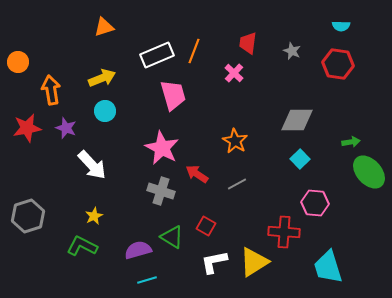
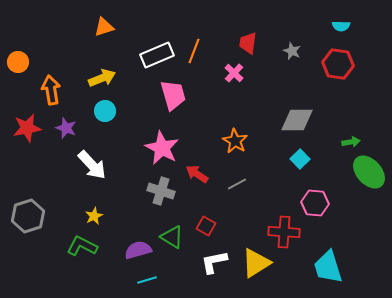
yellow triangle: moved 2 px right, 1 px down
